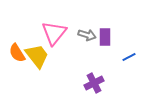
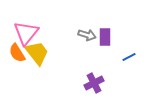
pink triangle: moved 28 px left
yellow trapezoid: moved 3 px up
